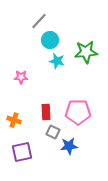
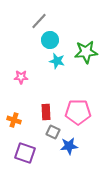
purple square: moved 3 px right, 1 px down; rotated 30 degrees clockwise
